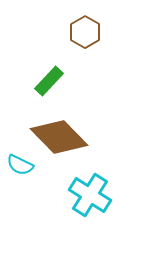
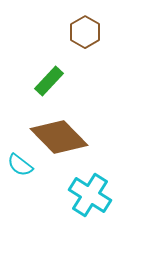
cyan semicircle: rotated 12 degrees clockwise
